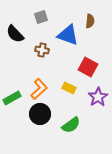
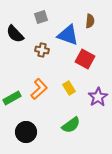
red square: moved 3 px left, 8 px up
yellow rectangle: rotated 32 degrees clockwise
black circle: moved 14 px left, 18 px down
